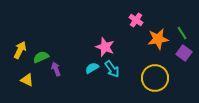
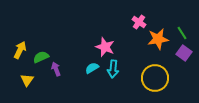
pink cross: moved 3 px right, 2 px down
cyan arrow: moved 1 px right; rotated 42 degrees clockwise
yellow triangle: rotated 40 degrees clockwise
